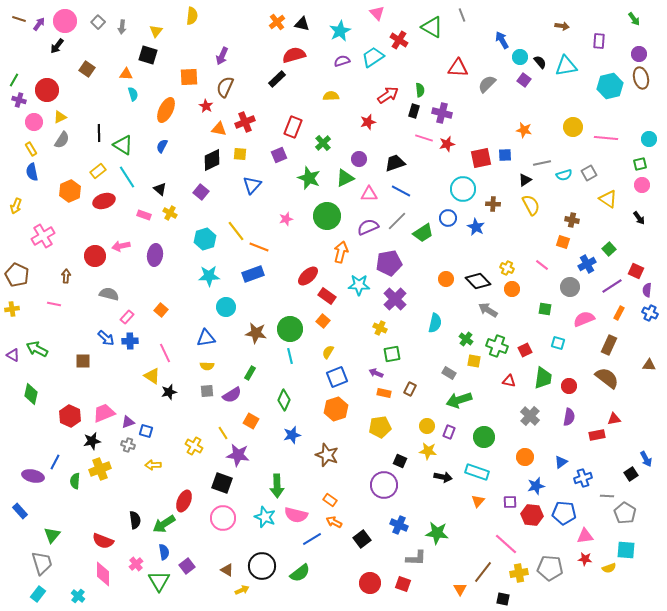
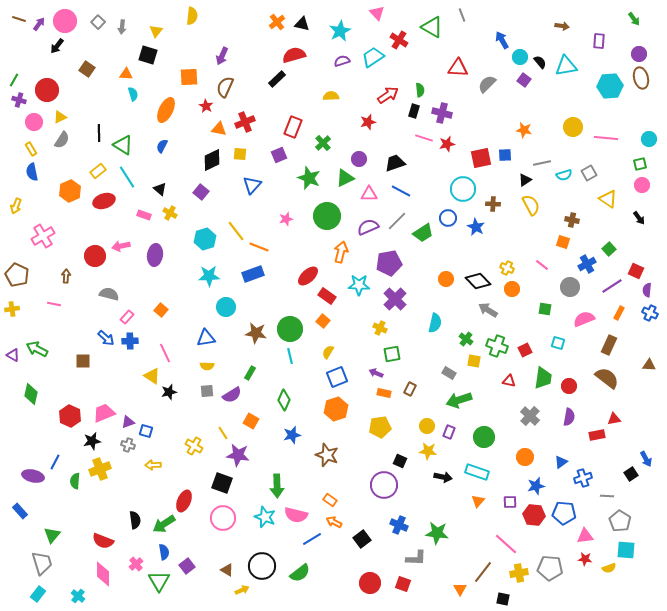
cyan hexagon at (610, 86): rotated 10 degrees clockwise
gray pentagon at (625, 513): moved 5 px left, 8 px down
red hexagon at (532, 515): moved 2 px right
